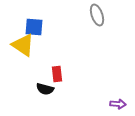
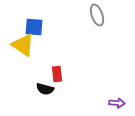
purple arrow: moved 1 px left, 1 px up
